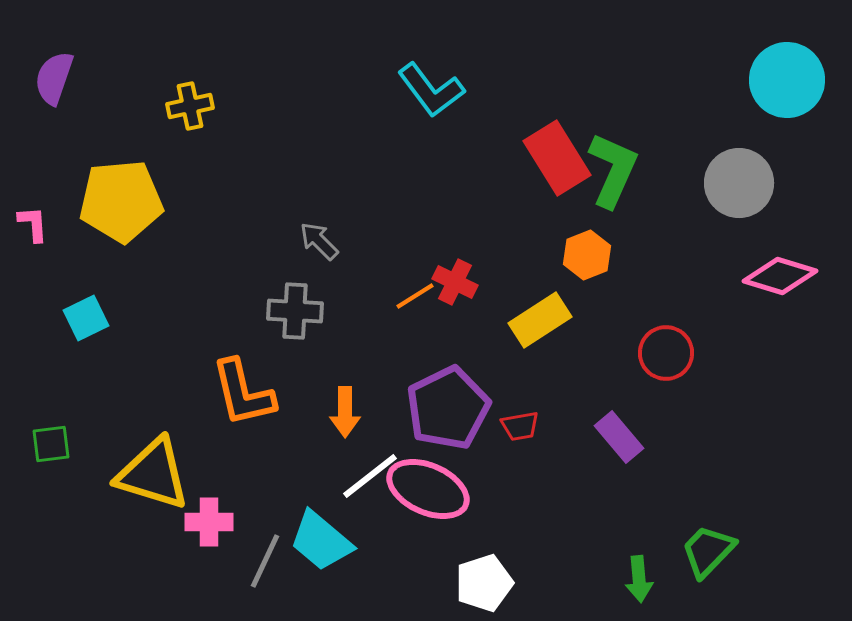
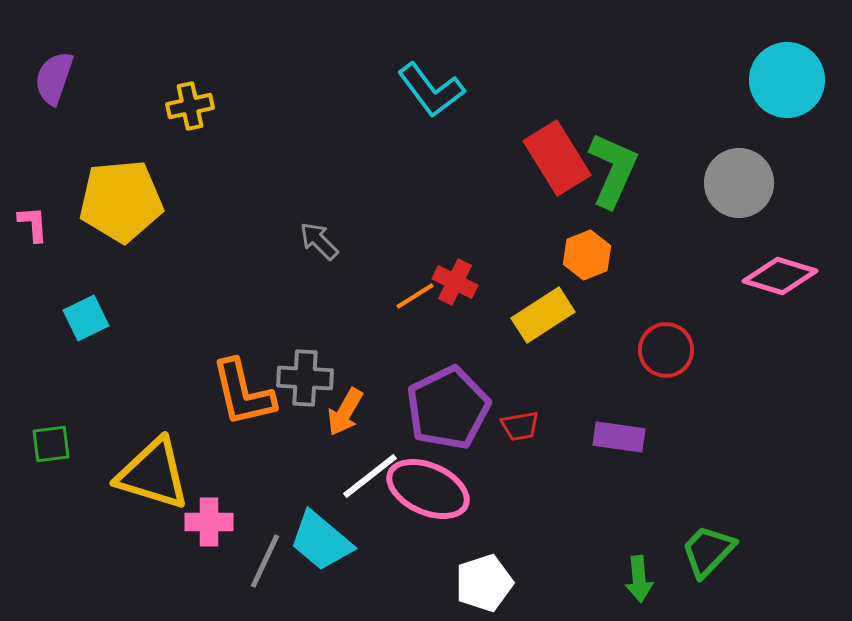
gray cross: moved 10 px right, 67 px down
yellow rectangle: moved 3 px right, 5 px up
red circle: moved 3 px up
orange arrow: rotated 30 degrees clockwise
purple rectangle: rotated 42 degrees counterclockwise
